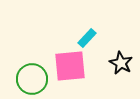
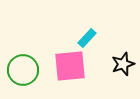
black star: moved 2 px right, 1 px down; rotated 25 degrees clockwise
green circle: moved 9 px left, 9 px up
